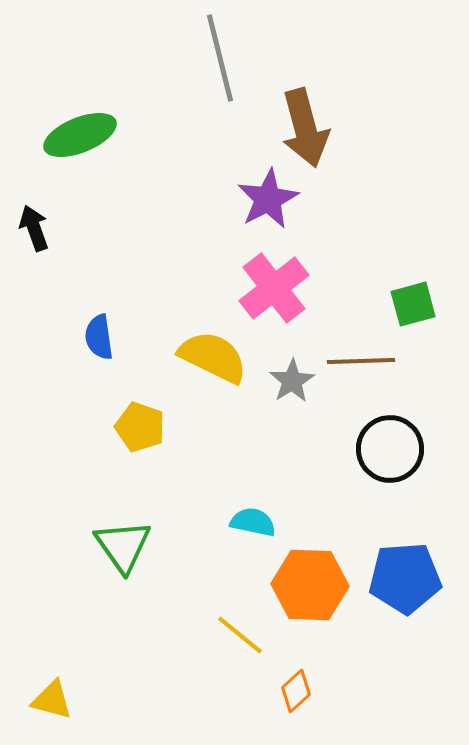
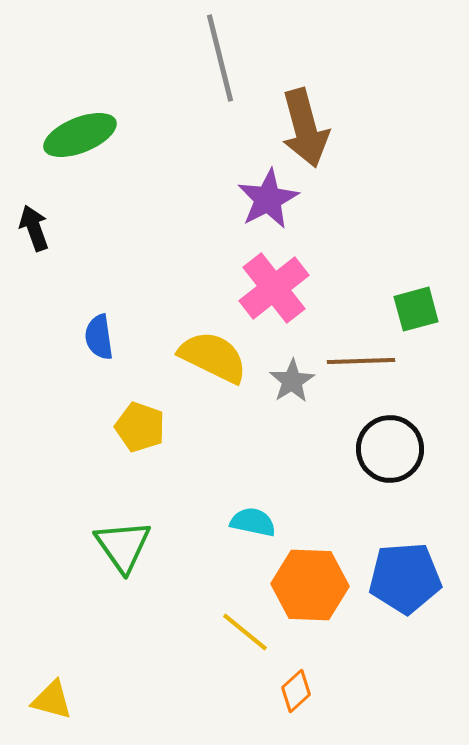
green square: moved 3 px right, 5 px down
yellow line: moved 5 px right, 3 px up
